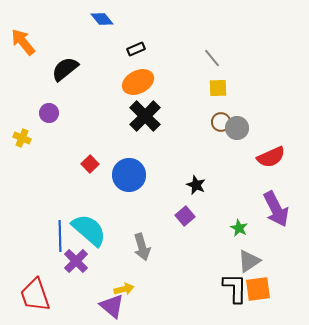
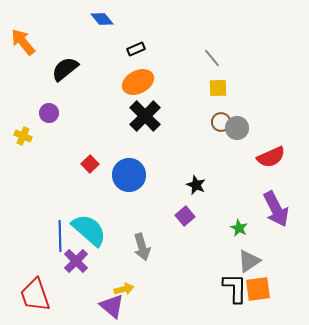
yellow cross: moved 1 px right, 2 px up
